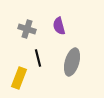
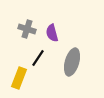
purple semicircle: moved 7 px left, 7 px down
black line: rotated 48 degrees clockwise
